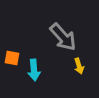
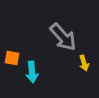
yellow arrow: moved 5 px right, 3 px up
cyan arrow: moved 2 px left, 2 px down
